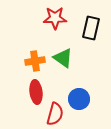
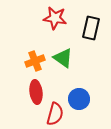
red star: rotated 10 degrees clockwise
orange cross: rotated 12 degrees counterclockwise
